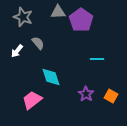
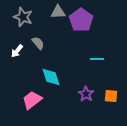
orange square: rotated 24 degrees counterclockwise
